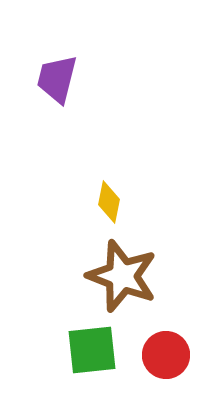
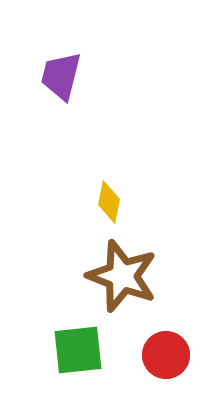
purple trapezoid: moved 4 px right, 3 px up
green square: moved 14 px left
